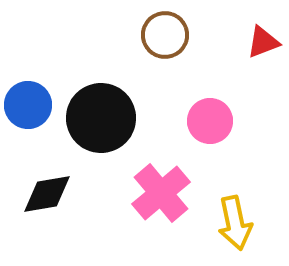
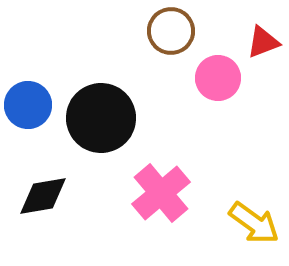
brown circle: moved 6 px right, 4 px up
pink circle: moved 8 px right, 43 px up
black diamond: moved 4 px left, 2 px down
yellow arrow: moved 19 px right; rotated 42 degrees counterclockwise
